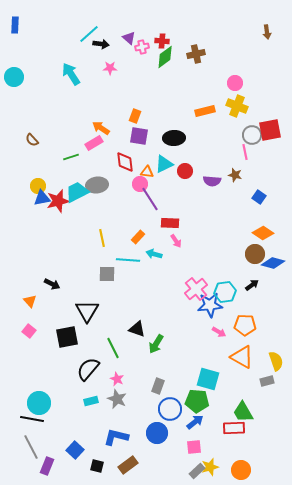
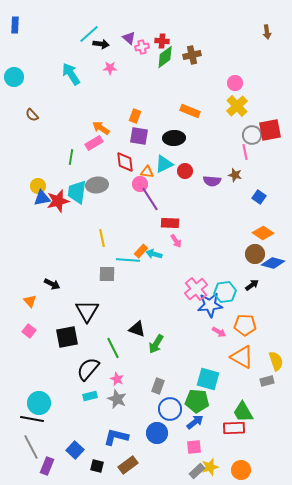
brown cross at (196, 54): moved 4 px left, 1 px down
yellow cross at (237, 106): rotated 25 degrees clockwise
orange rectangle at (205, 111): moved 15 px left; rotated 36 degrees clockwise
brown semicircle at (32, 140): moved 25 px up
green line at (71, 157): rotated 63 degrees counterclockwise
cyan trapezoid at (77, 192): rotated 55 degrees counterclockwise
orange rectangle at (138, 237): moved 3 px right, 14 px down
cyan rectangle at (91, 401): moved 1 px left, 5 px up
